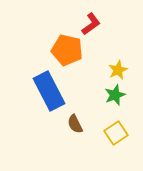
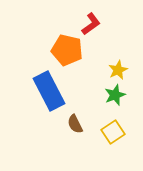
yellow square: moved 3 px left, 1 px up
